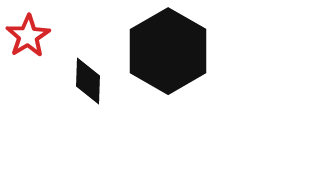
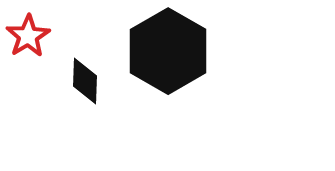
black diamond: moved 3 px left
